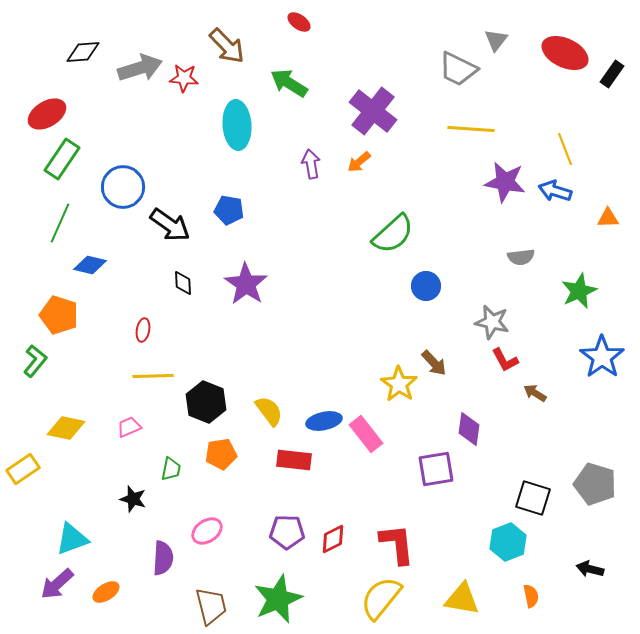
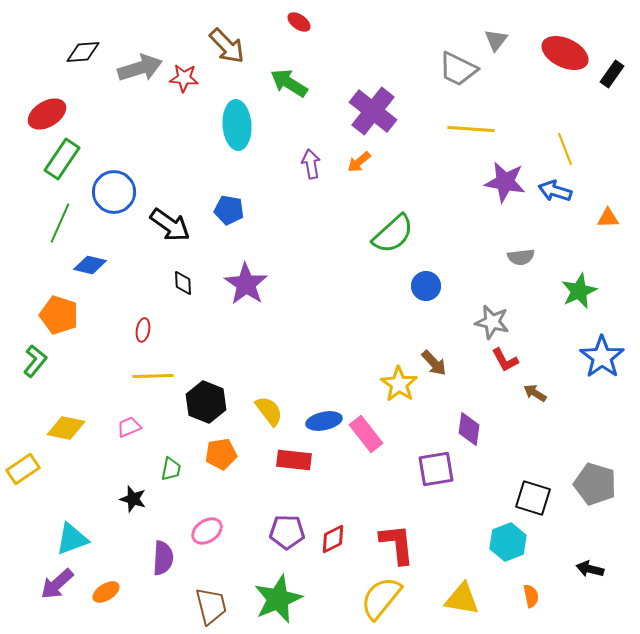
blue circle at (123, 187): moved 9 px left, 5 px down
